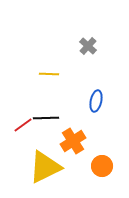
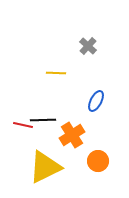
yellow line: moved 7 px right, 1 px up
blue ellipse: rotated 15 degrees clockwise
black line: moved 3 px left, 2 px down
red line: rotated 48 degrees clockwise
orange cross: moved 1 px left, 6 px up
orange circle: moved 4 px left, 5 px up
